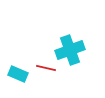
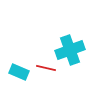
cyan rectangle: moved 1 px right, 2 px up
